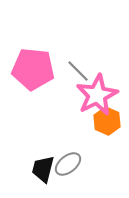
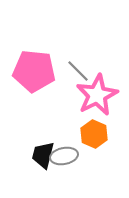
pink pentagon: moved 1 px right, 2 px down
orange hexagon: moved 13 px left, 13 px down
gray ellipse: moved 4 px left, 8 px up; rotated 28 degrees clockwise
black trapezoid: moved 14 px up
